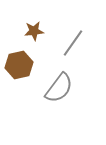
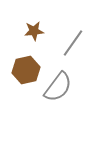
brown hexagon: moved 7 px right, 5 px down
gray semicircle: moved 1 px left, 1 px up
